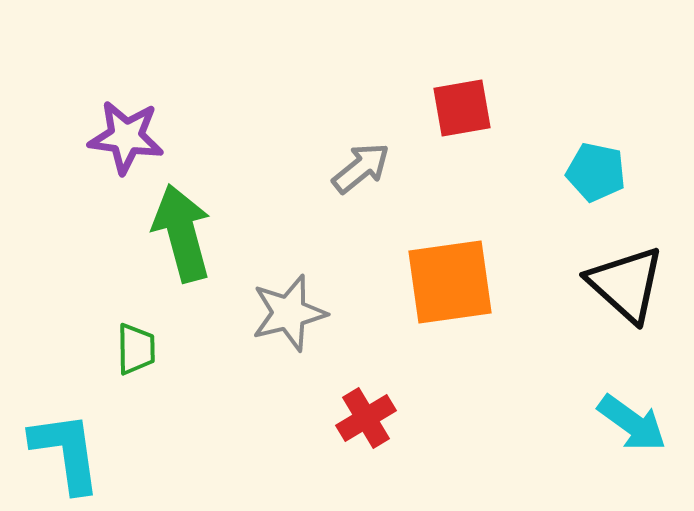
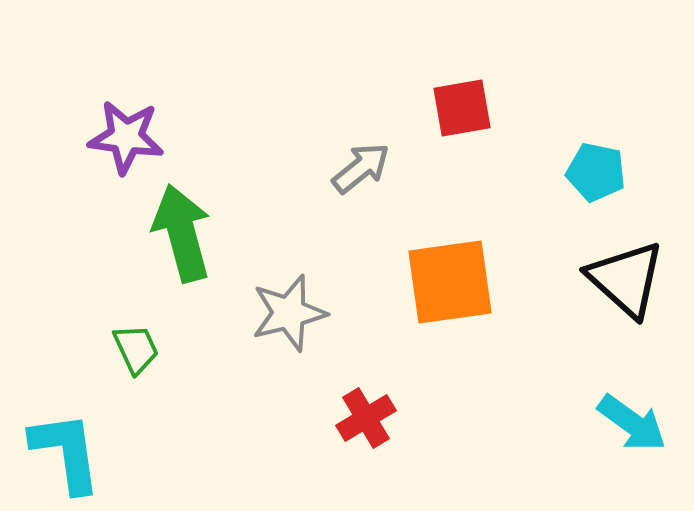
black triangle: moved 5 px up
green trapezoid: rotated 24 degrees counterclockwise
